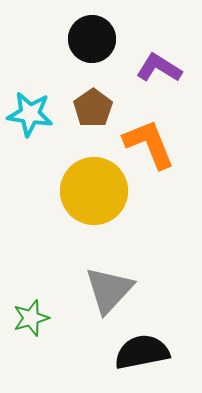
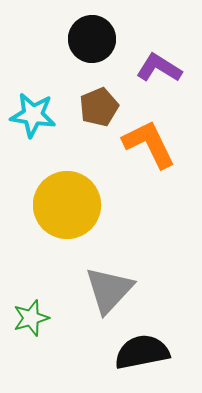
brown pentagon: moved 6 px right, 1 px up; rotated 12 degrees clockwise
cyan star: moved 3 px right, 1 px down
orange L-shape: rotated 4 degrees counterclockwise
yellow circle: moved 27 px left, 14 px down
